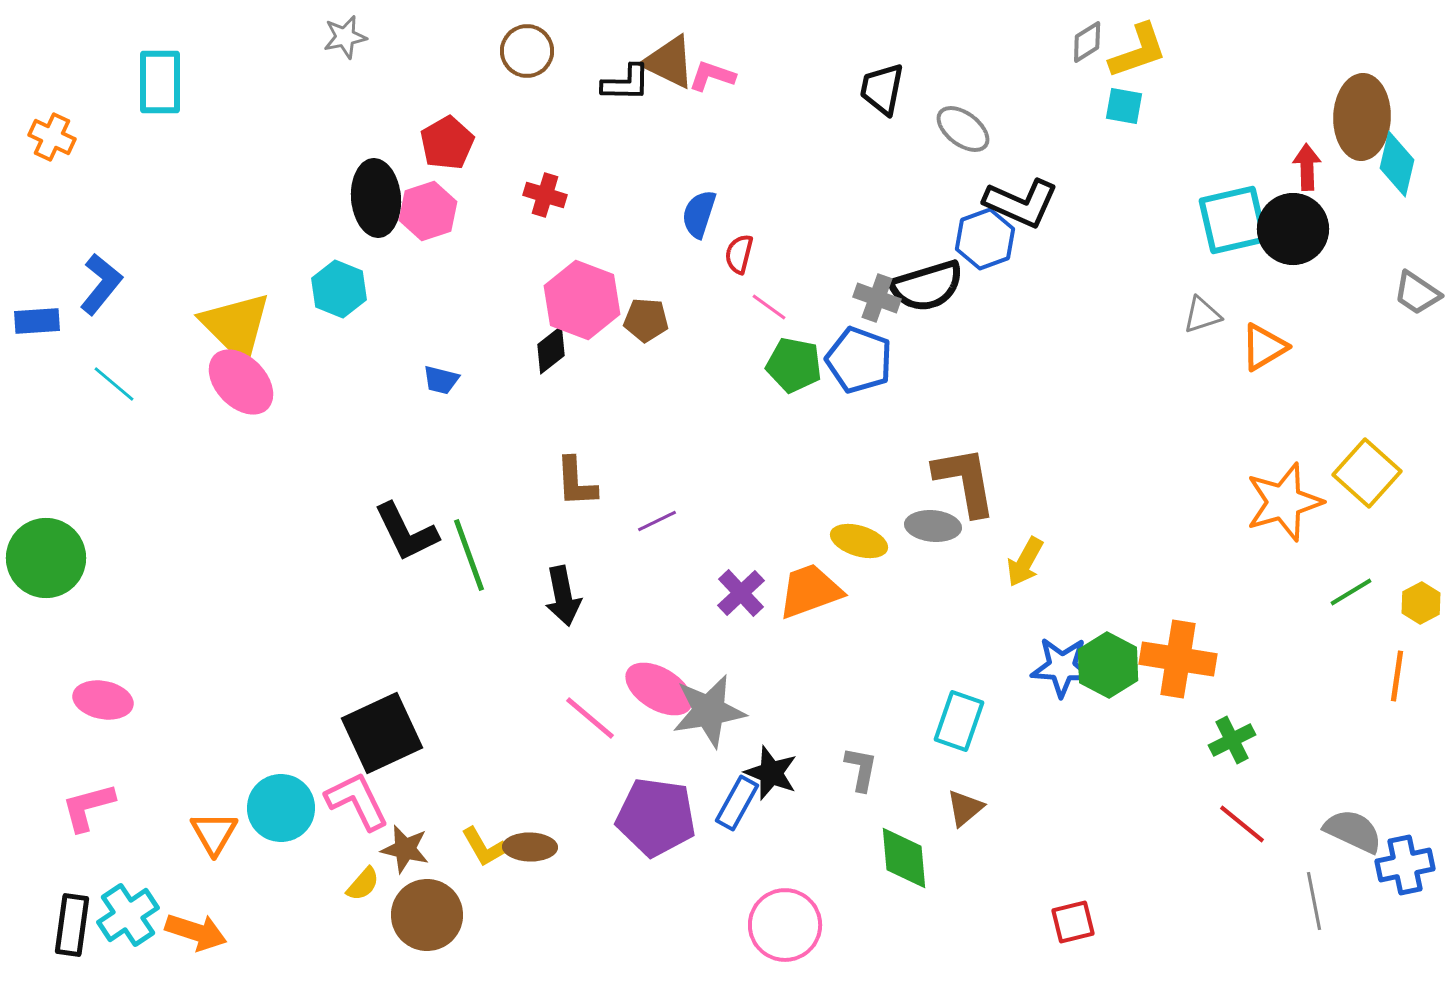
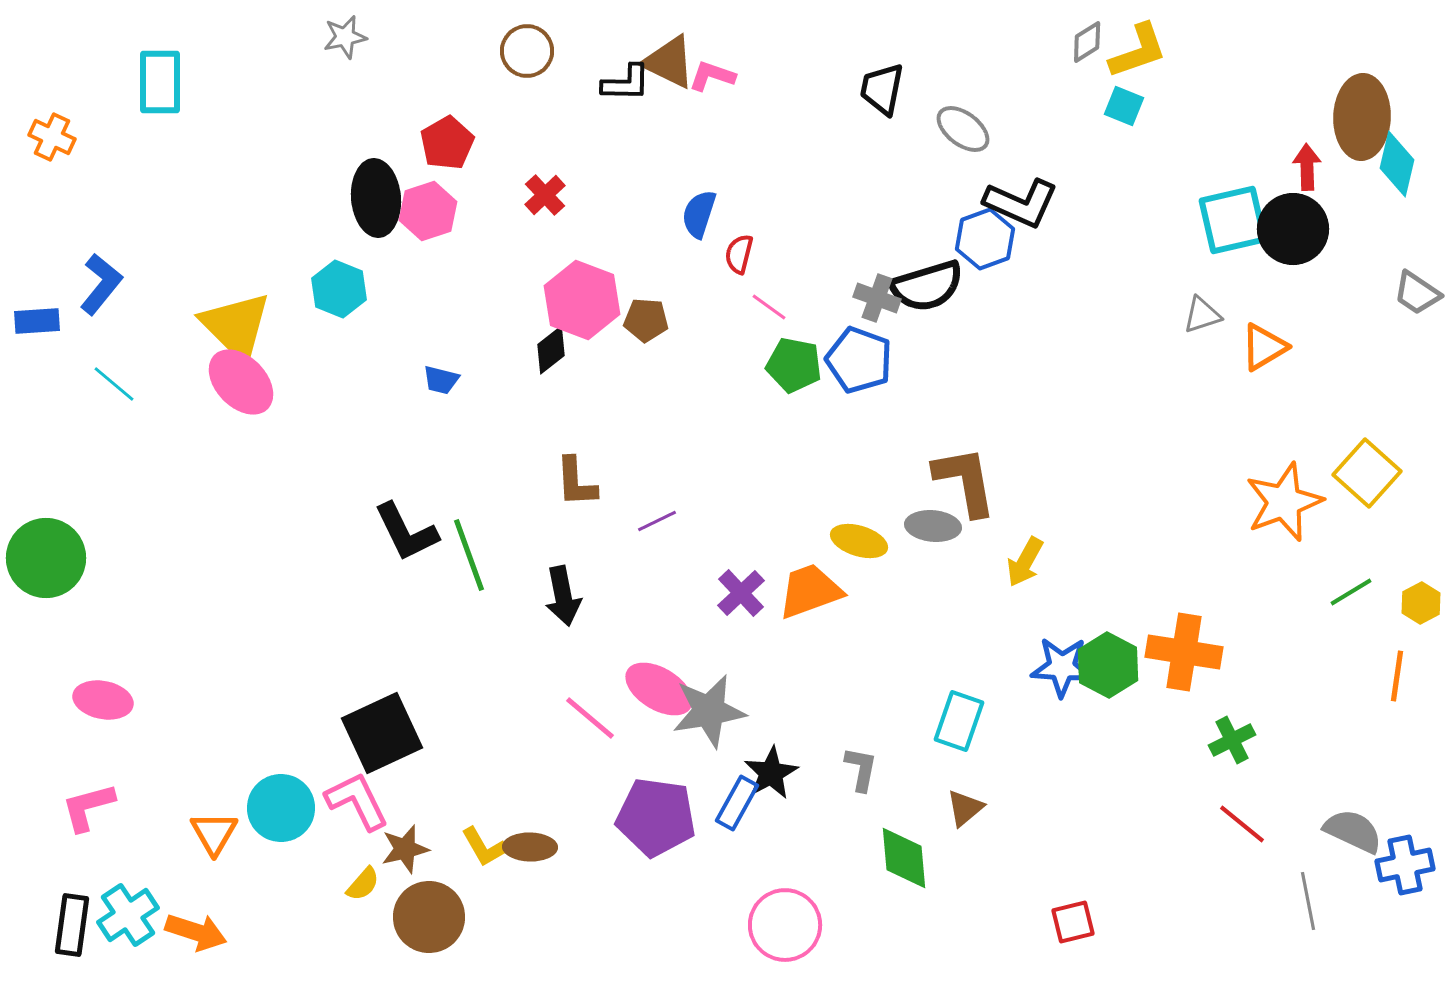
cyan square at (1124, 106): rotated 12 degrees clockwise
red cross at (545, 195): rotated 30 degrees clockwise
orange star at (1284, 502): rotated 4 degrees counterclockwise
orange cross at (1178, 659): moved 6 px right, 7 px up
black star at (771, 773): rotated 22 degrees clockwise
brown star at (405, 849): rotated 27 degrees counterclockwise
gray line at (1314, 901): moved 6 px left
brown circle at (427, 915): moved 2 px right, 2 px down
